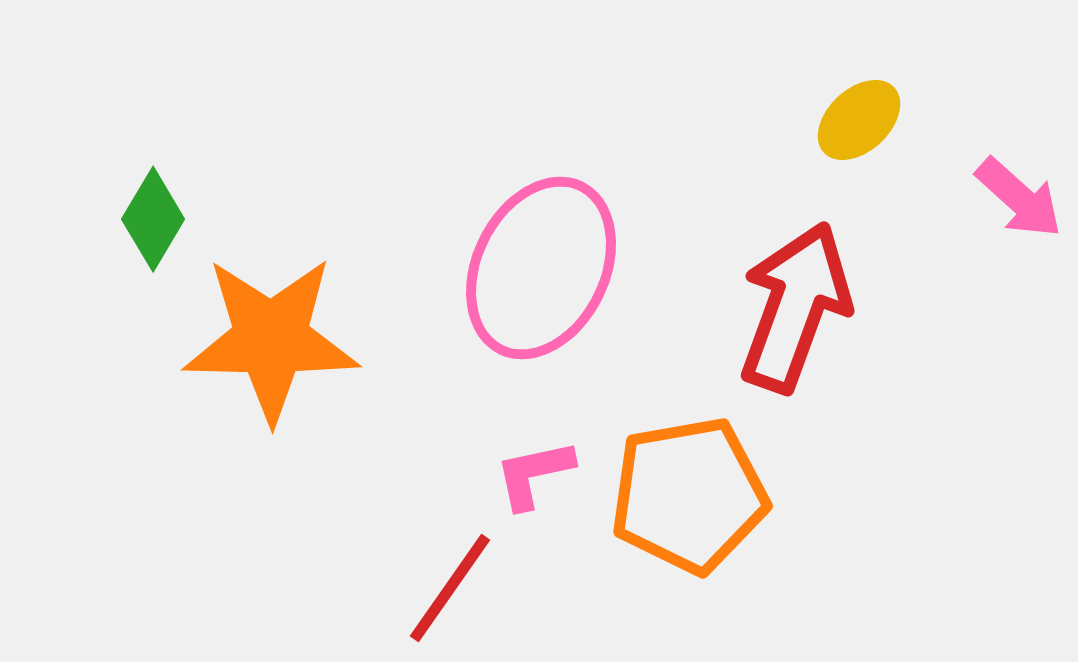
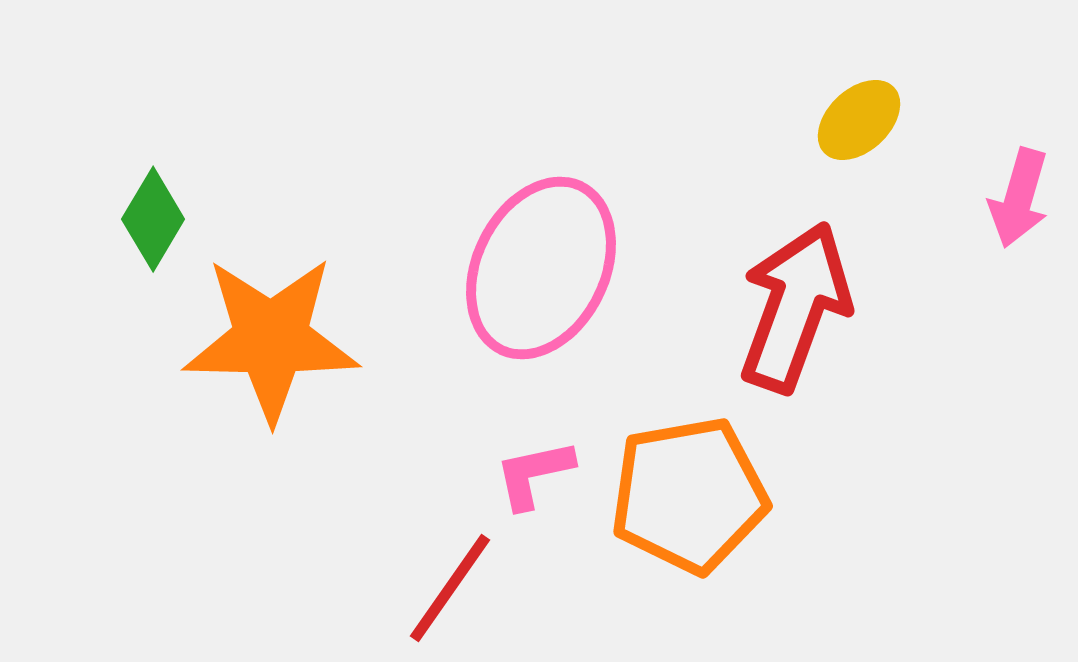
pink arrow: rotated 64 degrees clockwise
